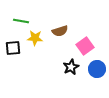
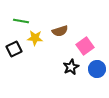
black square: moved 1 px right, 1 px down; rotated 21 degrees counterclockwise
